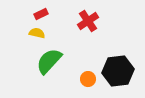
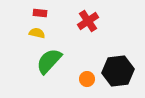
red rectangle: moved 1 px left, 1 px up; rotated 32 degrees clockwise
orange circle: moved 1 px left
